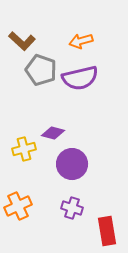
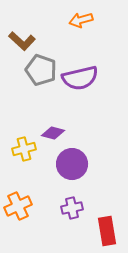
orange arrow: moved 21 px up
purple cross: rotated 30 degrees counterclockwise
